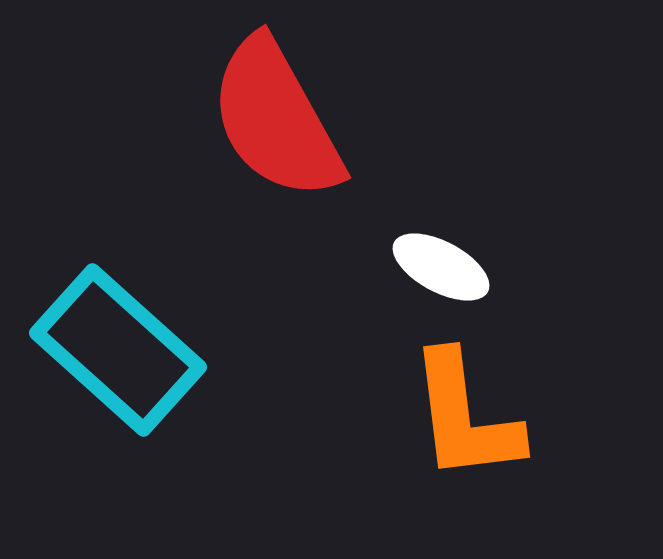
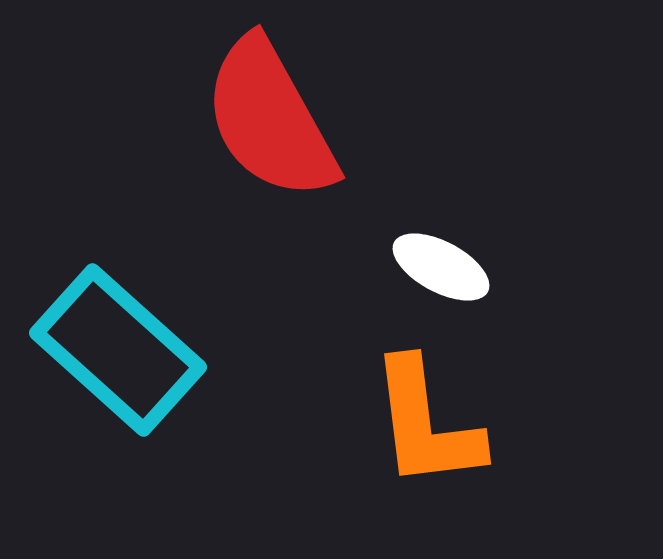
red semicircle: moved 6 px left
orange L-shape: moved 39 px left, 7 px down
